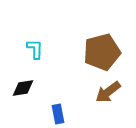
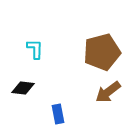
black diamond: rotated 15 degrees clockwise
